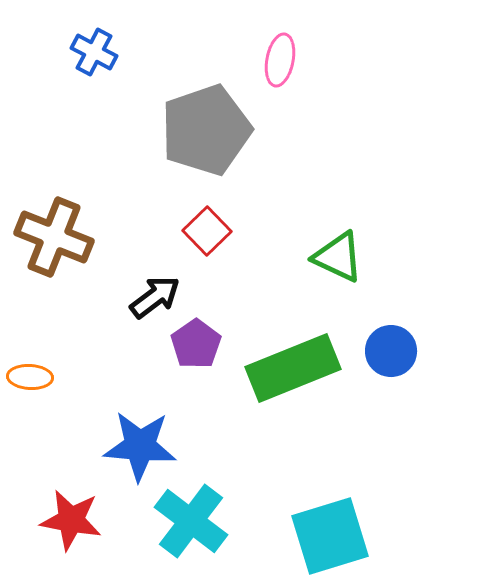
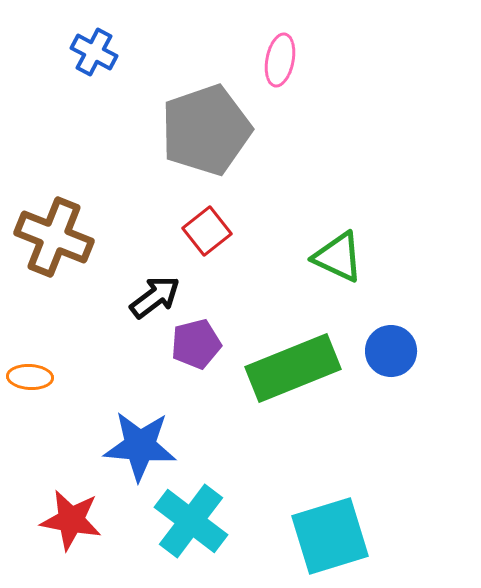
red square: rotated 6 degrees clockwise
purple pentagon: rotated 21 degrees clockwise
